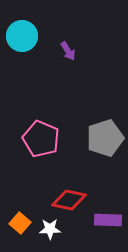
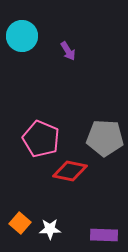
gray pentagon: rotated 21 degrees clockwise
red diamond: moved 1 px right, 29 px up
purple rectangle: moved 4 px left, 15 px down
